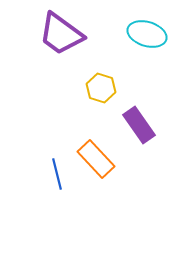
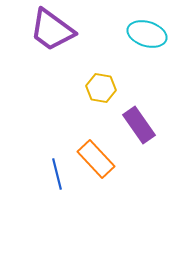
purple trapezoid: moved 9 px left, 4 px up
yellow hexagon: rotated 8 degrees counterclockwise
